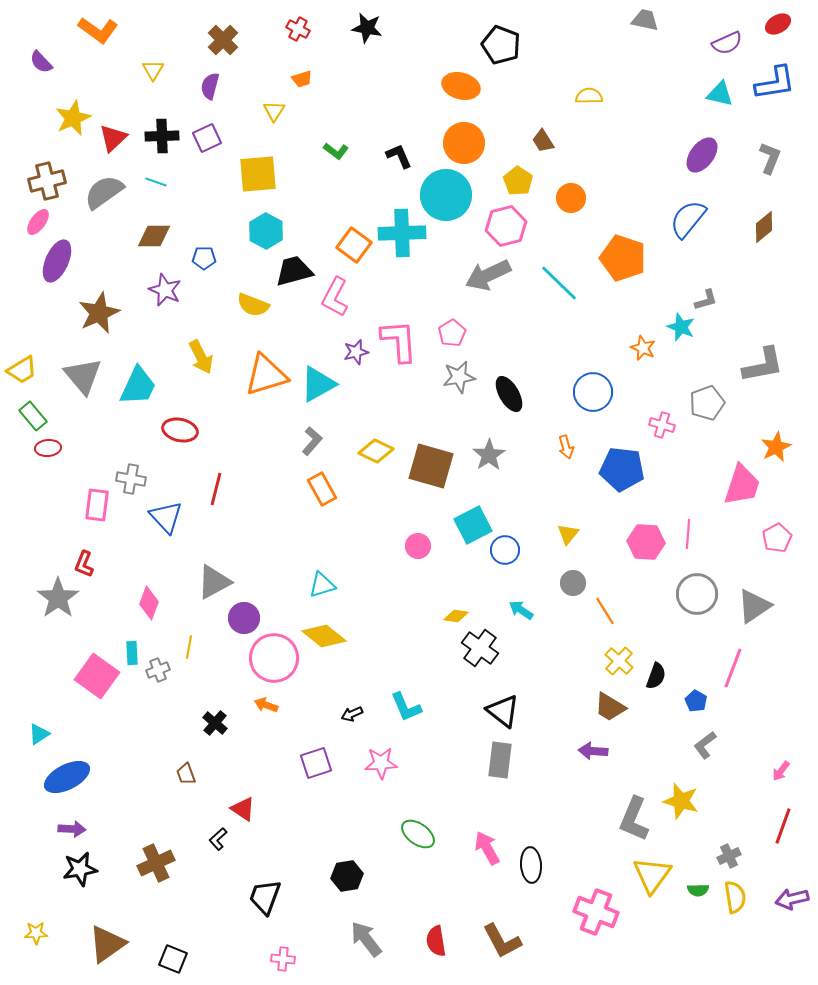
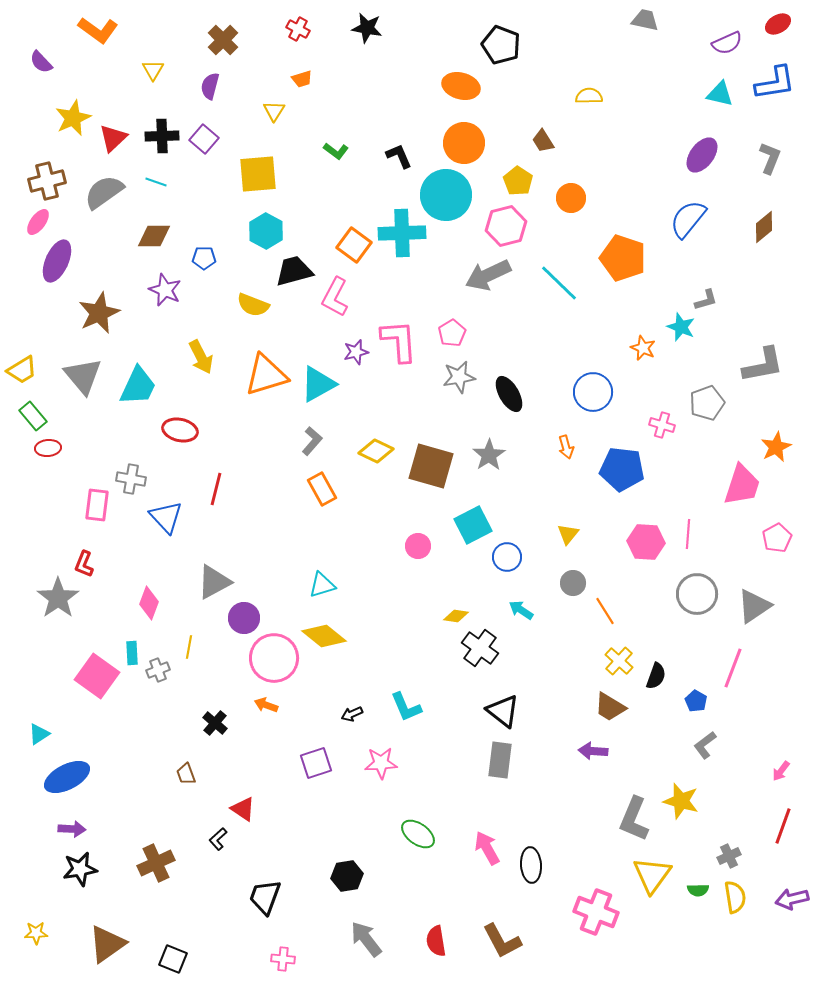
purple square at (207, 138): moved 3 px left, 1 px down; rotated 24 degrees counterclockwise
blue circle at (505, 550): moved 2 px right, 7 px down
